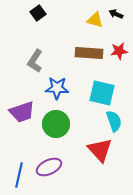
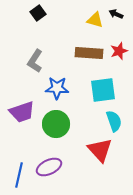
red star: rotated 12 degrees counterclockwise
cyan square: moved 1 px right, 3 px up; rotated 20 degrees counterclockwise
